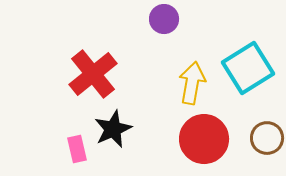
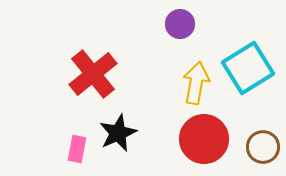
purple circle: moved 16 px right, 5 px down
yellow arrow: moved 4 px right
black star: moved 5 px right, 4 px down
brown circle: moved 4 px left, 9 px down
pink rectangle: rotated 24 degrees clockwise
